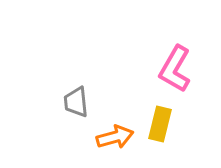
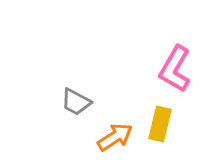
gray trapezoid: rotated 56 degrees counterclockwise
orange arrow: rotated 18 degrees counterclockwise
